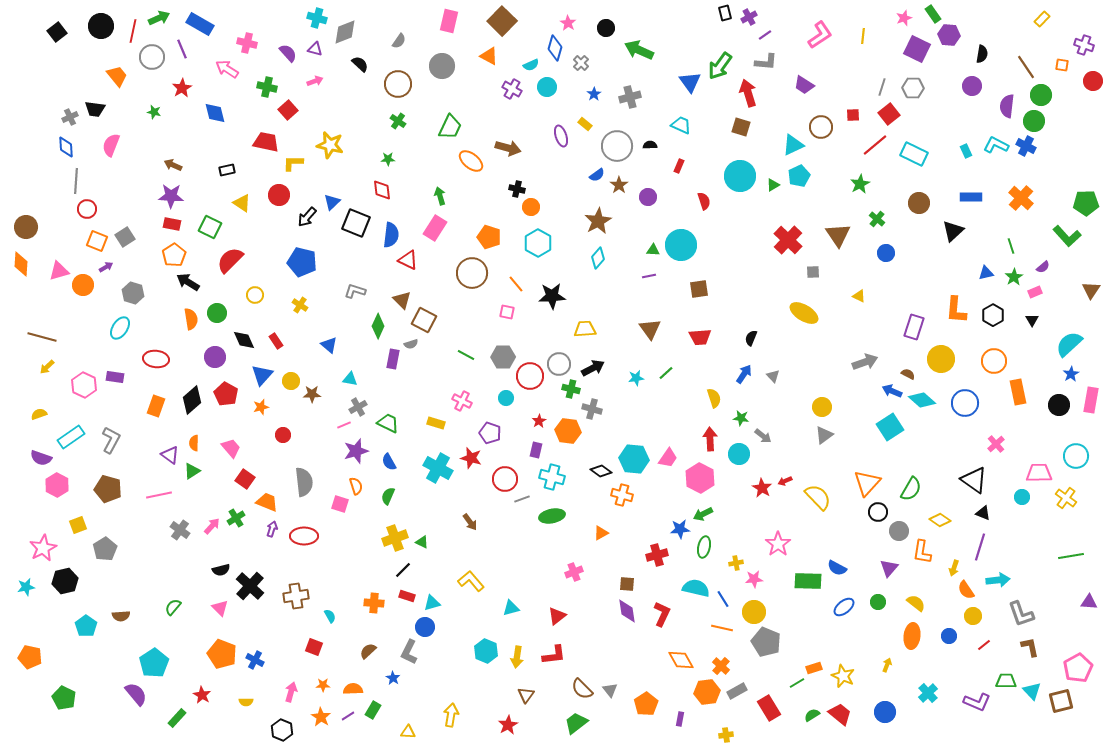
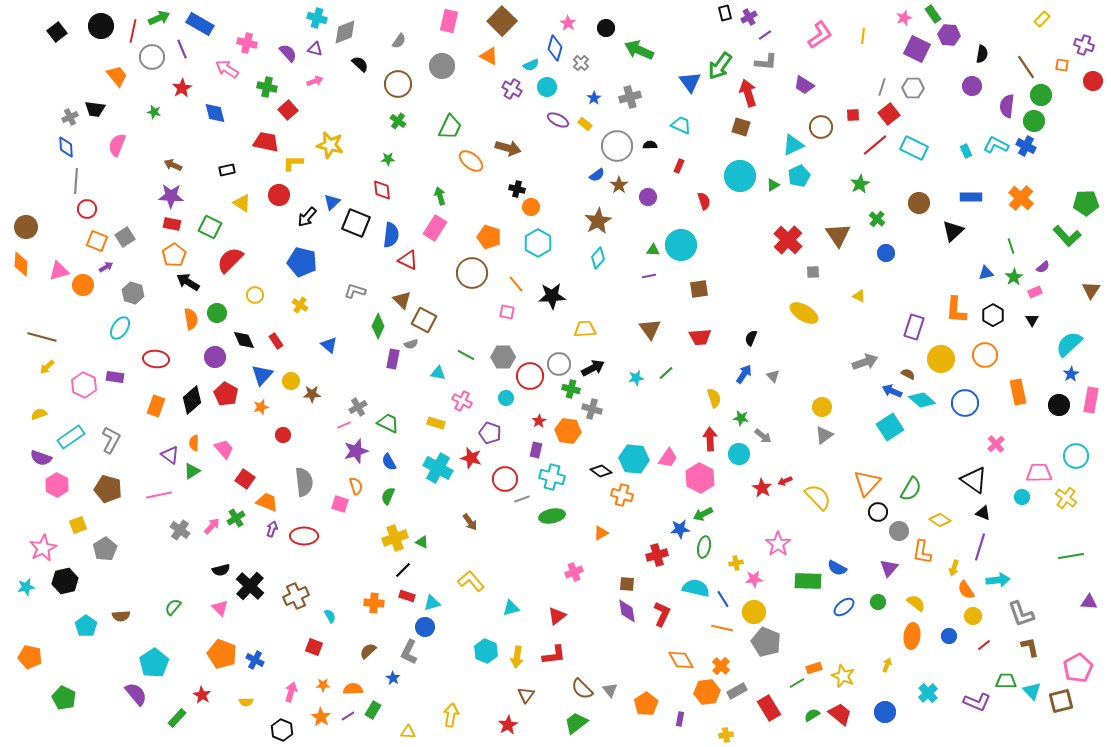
blue star at (594, 94): moved 4 px down
purple ellipse at (561, 136): moved 3 px left, 16 px up; rotated 45 degrees counterclockwise
pink semicircle at (111, 145): moved 6 px right
cyan rectangle at (914, 154): moved 6 px up
orange circle at (994, 361): moved 9 px left, 6 px up
cyan triangle at (350, 379): moved 88 px right, 6 px up
pink trapezoid at (231, 448): moved 7 px left, 1 px down
brown cross at (296, 596): rotated 15 degrees counterclockwise
